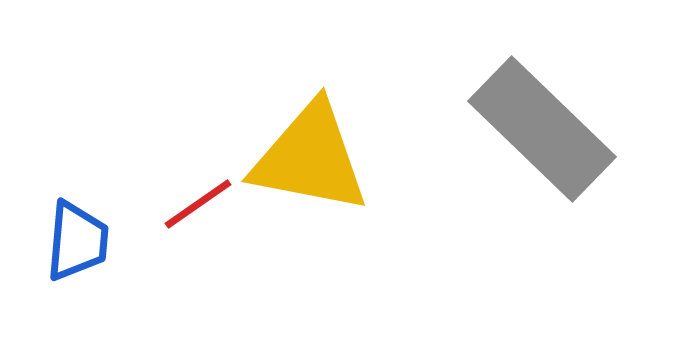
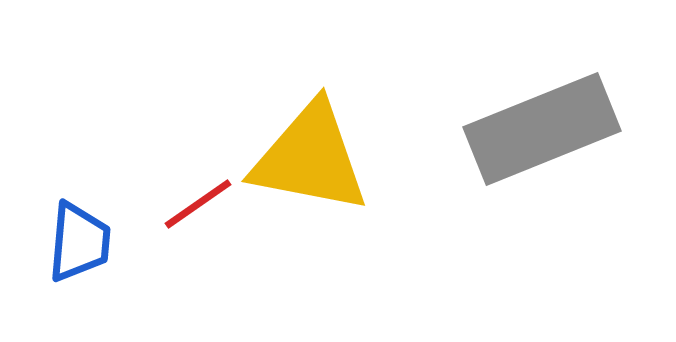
gray rectangle: rotated 66 degrees counterclockwise
blue trapezoid: moved 2 px right, 1 px down
